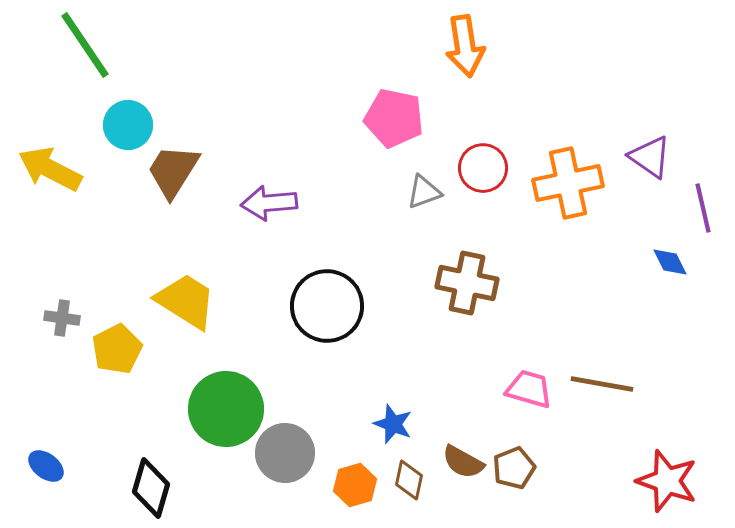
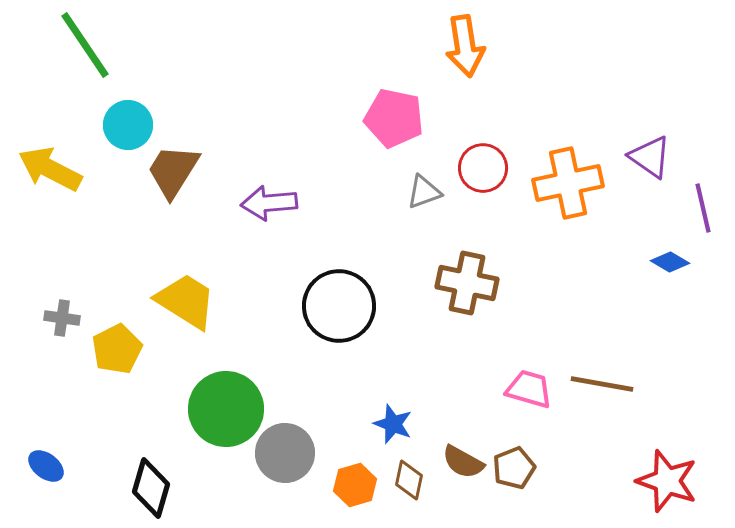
blue diamond: rotated 33 degrees counterclockwise
black circle: moved 12 px right
